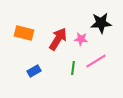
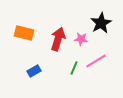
black star: rotated 25 degrees counterclockwise
red arrow: rotated 15 degrees counterclockwise
green line: moved 1 px right; rotated 16 degrees clockwise
